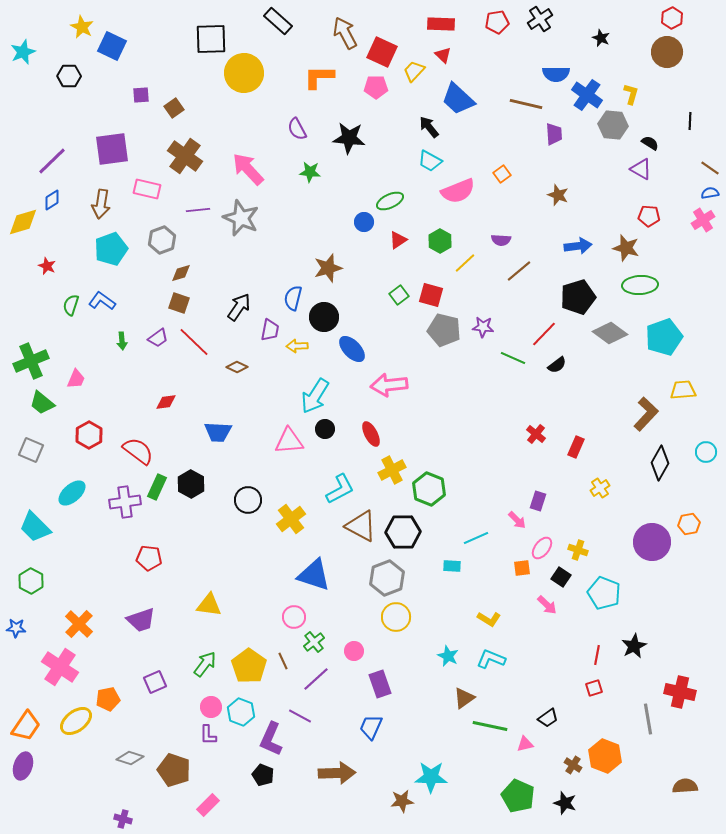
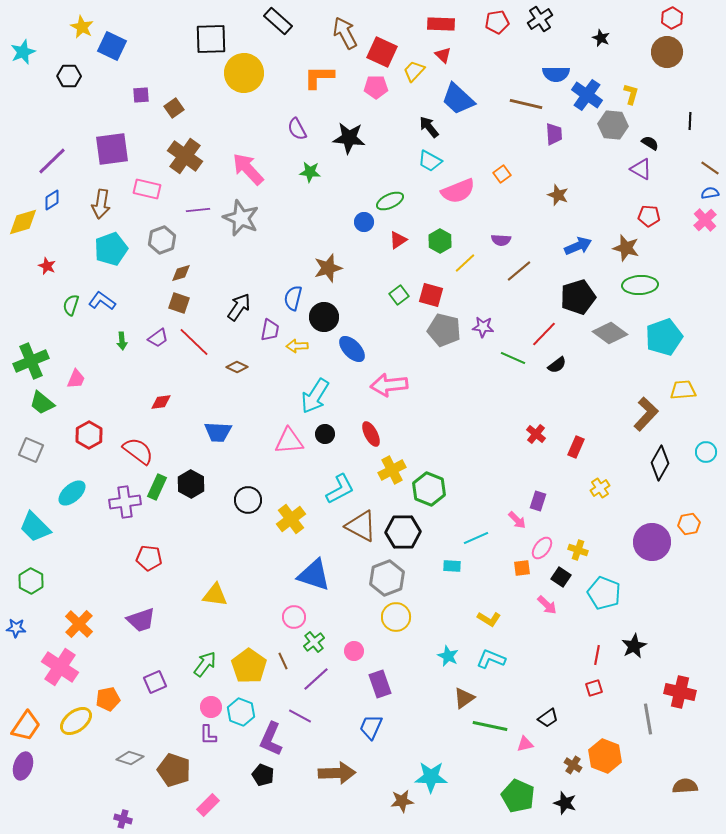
pink cross at (703, 220): moved 2 px right; rotated 10 degrees counterclockwise
blue arrow at (578, 246): rotated 16 degrees counterclockwise
red diamond at (166, 402): moved 5 px left
black circle at (325, 429): moved 5 px down
yellow triangle at (209, 605): moved 6 px right, 10 px up
